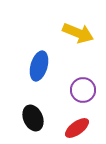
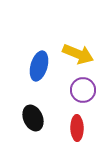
yellow arrow: moved 21 px down
red ellipse: rotated 55 degrees counterclockwise
